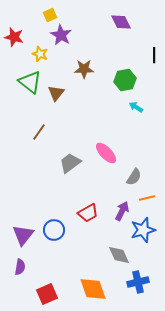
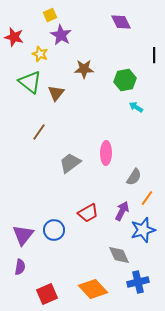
pink ellipse: rotated 45 degrees clockwise
orange line: rotated 42 degrees counterclockwise
orange diamond: rotated 24 degrees counterclockwise
